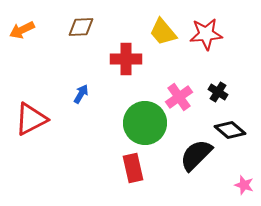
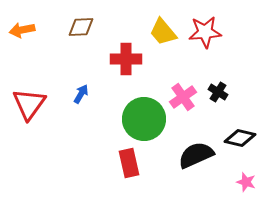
orange arrow: rotated 15 degrees clockwise
red star: moved 1 px left, 2 px up
pink cross: moved 4 px right
red triangle: moved 2 px left, 15 px up; rotated 27 degrees counterclockwise
green circle: moved 1 px left, 4 px up
black diamond: moved 10 px right, 8 px down; rotated 28 degrees counterclockwise
black semicircle: rotated 21 degrees clockwise
red rectangle: moved 4 px left, 5 px up
pink star: moved 2 px right, 3 px up
